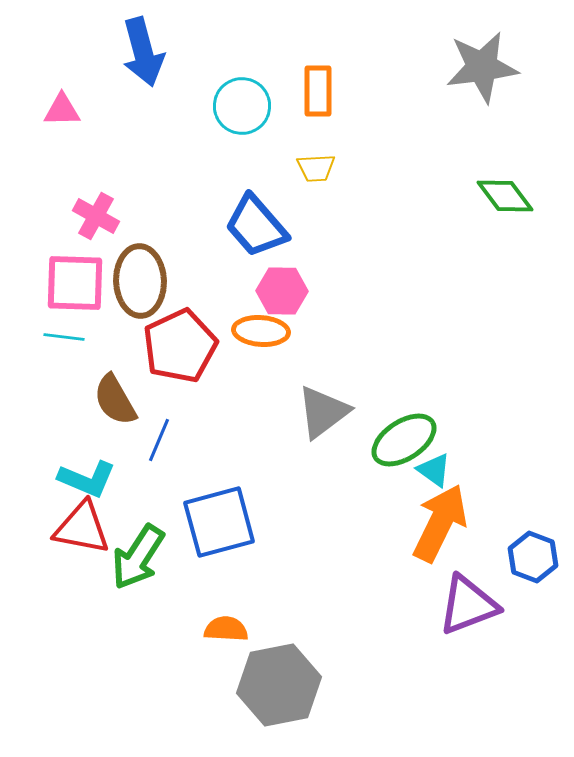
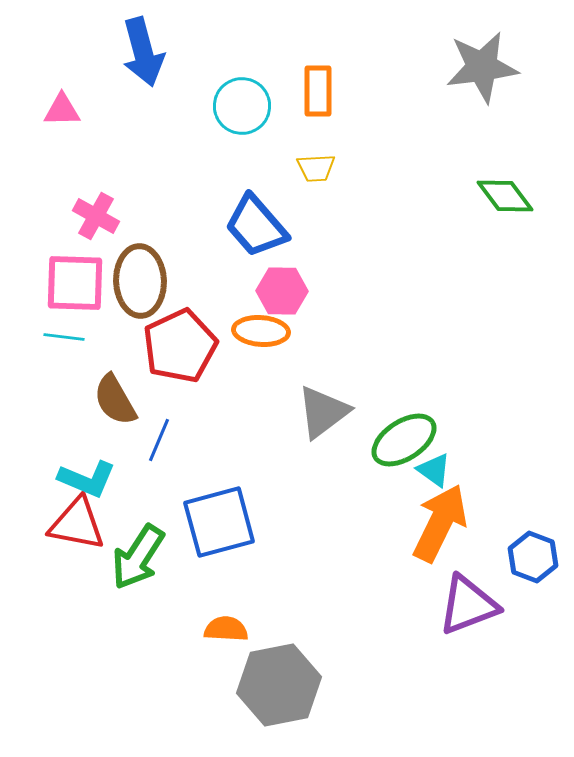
red triangle: moved 5 px left, 4 px up
